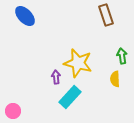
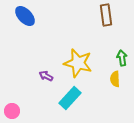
brown rectangle: rotated 10 degrees clockwise
green arrow: moved 2 px down
purple arrow: moved 10 px left, 1 px up; rotated 56 degrees counterclockwise
cyan rectangle: moved 1 px down
pink circle: moved 1 px left
